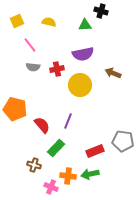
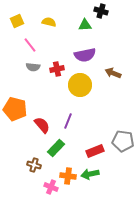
purple semicircle: moved 2 px right, 1 px down
